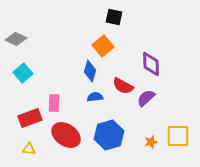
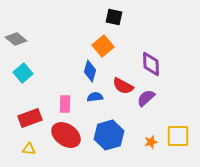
gray diamond: rotated 15 degrees clockwise
pink rectangle: moved 11 px right, 1 px down
